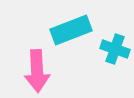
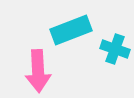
pink arrow: moved 1 px right
